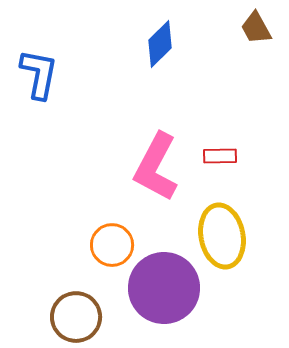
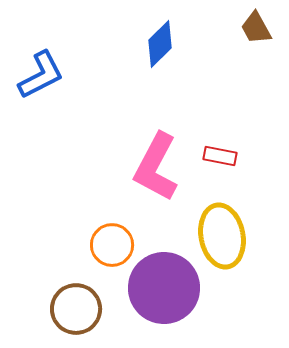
blue L-shape: moved 2 px right, 1 px down; rotated 52 degrees clockwise
red rectangle: rotated 12 degrees clockwise
brown circle: moved 8 px up
